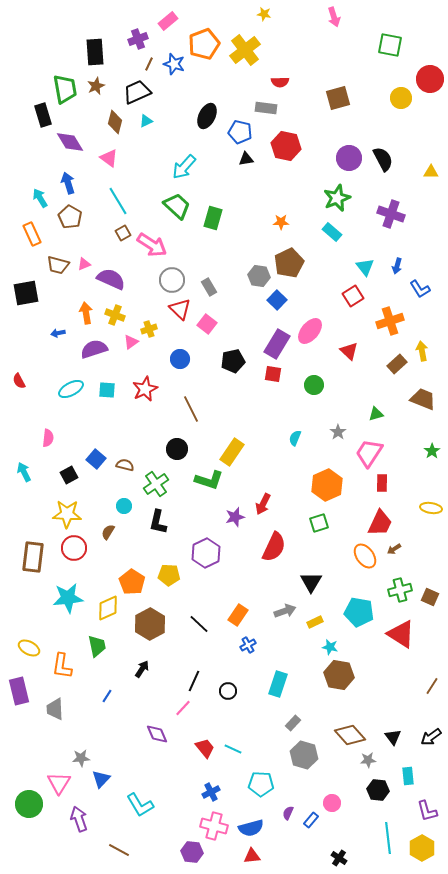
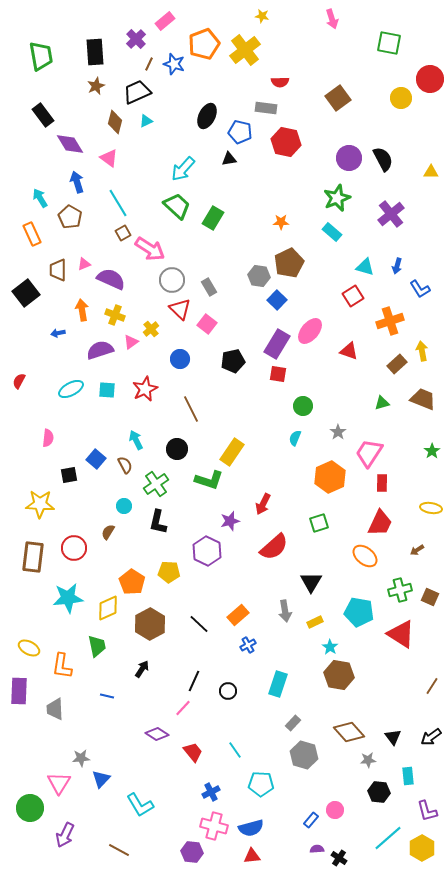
yellow star at (264, 14): moved 2 px left, 2 px down
pink arrow at (334, 17): moved 2 px left, 2 px down
pink rectangle at (168, 21): moved 3 px left
purple cross at (138, 39): moved 2 px left; rotated 24 degrees counterclockwise
green square at (390, 45): moved 1 px left, 2 px up
green trapezoid at (65, 89): moved 24 px left, 33 px up
brown square at (338, 98): rotated 20 degrees counterclockwise
black rectangle at (43, 115): rotated 20 degrees counterclockwise
purple diamond at (70, 142): moved 2 px down
red hexagon at (286, 146): moved 4 px up
black triangle at (246, 159): moved 17 px left
cyan arrow at (184, 167): moved 1 px left, 2 px down
blue arrow at (68, 183): moved 9 px right, 1 px up
cyan line at (118, 201): moved 2 px down
purple cross at (391, 214): rotated 32 degrees clockwise
green rectangle at (213, 218): rotated 15 degrees clockwise
pink arrow at (152, 245): moved 2 px left, 4 px down
brown trapezoid at (58, 265): moved 5 px down; rotated 75 degrees clockwise
cyan triangle at (365, 267): rotated 36 degrees counterclockwise
black square at (26, 293): rotated 28 degrees counterclockwise
orange arrow at (86, 313): moved 4 px left, 3 px up
yellow cross at (149, 329): moved 2 px right; rotated 21 degrees counterclockwise
purple semicircle at (94, 349): moved 6 px right, 1 px down
red triangle at (349, 351): rotated 24 degrees counterclockwise
red square at (273, 374): moved 5 px right
red semicircle at (19, 381): rotated 56 degrees clockwise
green circle at (314, 385): moved 11 px left, 21 px down
green triangle at (376, 414): moved 6 px right, 11 px up
brown semicircle at (125, 465): rotated 48 degrees clockwise
cyan arrow at (24, 472): moved 112 px right, 32 px up
black square at (69, 475): rotated 18 degrees clockwise
orange hexagon at (327, 485): moved 3 px right, 8 px up
yellow star at (67, 514): moved 27 px left, 10 px up
purple star at (235, 517): moved 5 px left, 4 px down
red semicircle at (274, 547): rotated 24 degrees clockwise
brown arrow at (394, 549): moved 23 px right, 1 px down
purple hexagon at (206, 553): moved 1 px right, 2 px up; rotated 8 degrees counterclockwise
orange ellipse at (365, 556): rotated 15 degrees counterclockwise
yellow pentagon at (169, 575): moved 3 px up
gray arrow at (285, 611): rotated 100 degrees clockwise
orange rectangle at (238, 615): rotated 15 degrees clockwise
cyan star at (330, 647): rotated 21 degrees clockwise
purple rectangle at (19, 691): rotated 16 degrees clockwise
blue line at (107, 696): rotated 72 degrees clockwise
purple diamond at (157, 734): rotated 35 degrees counterclockwise
brown diamond at (350, 735): moved 1 px left, 3 px up
red trapezoid at (205, 748): moved 12 px left, 4 px down
cyan line at (233, 749): moved 2 px right, 1 px down; rotated 30 degrees clockwise
black hexagon at (378, 790): moved 1 px right, 2 px down
pink circle at (332, 803): moved 3 px right, 7 px down
green circle at (29, 804): moved 1 px right, 4 px down
purple semicircle at (288, 813): moved 29 px right, 36 px down; rotated 64 degrees clockwise
purple arrow at (79, 819): moved 14 px left, 16 px down; rotated 135 degrees counterclockwise
cyan line at (388, 838): rotated 56 degrees clockwise
